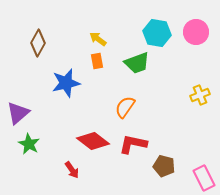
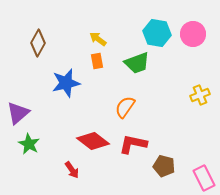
pink circle: moved 3 px left, 2 px down
